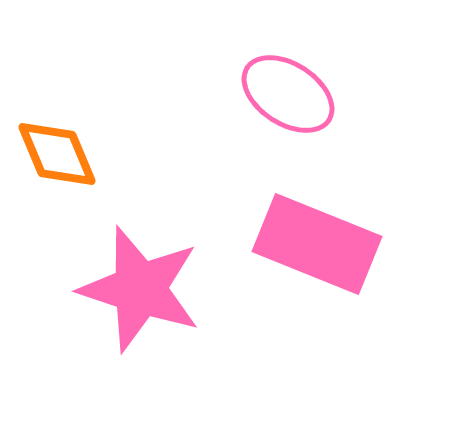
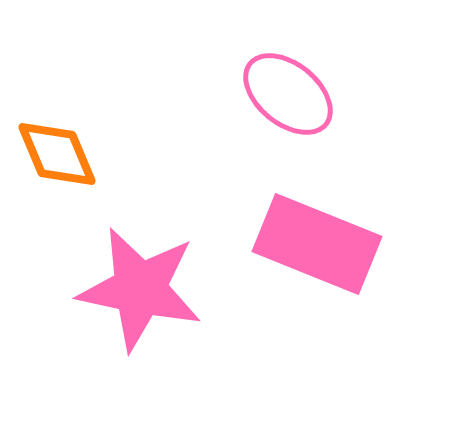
pink ellipse: rotated 6 degrees clockwise
pink star: rotated 6 degrees counterclockwise
